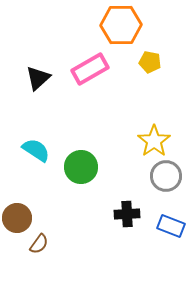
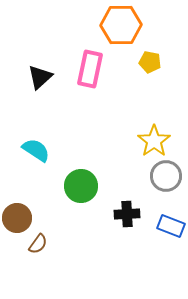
pink rectangle: rotated 48 degrees counterclockwise
black triangle: moved 2 px right, 1 px up
green circle: moved 19 px down
brown semicircle: moved 1 px left
